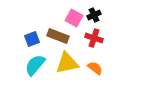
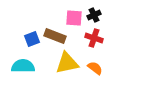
pink square: rotated 24 degrees counterclockwise
brown rectangle: moved 3 px left
cyan semicircle: moved 12 px left, 1 px down; rotated 50 degrees clockwise
